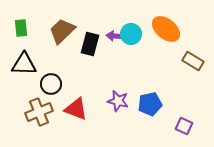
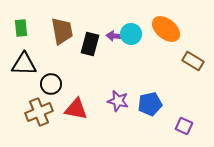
brown trapezoid: rotated 124 degrees clockwise
red triangle: rotated 10 degrees counterclockwise
